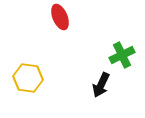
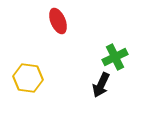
red ellipse: moved 2 px left, 4 px down
green cross: moved 7 px left, 2 px down
